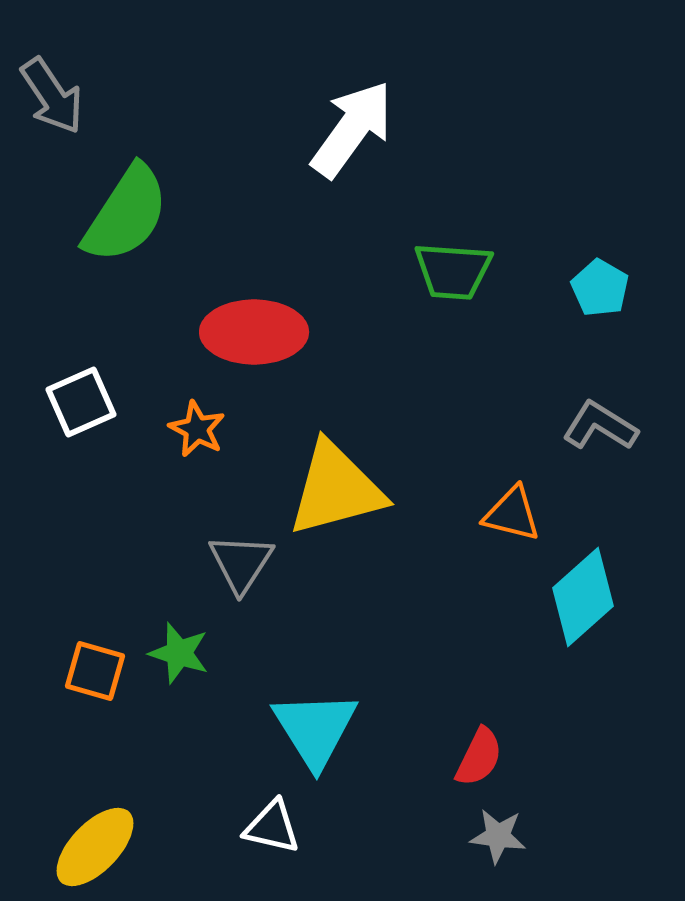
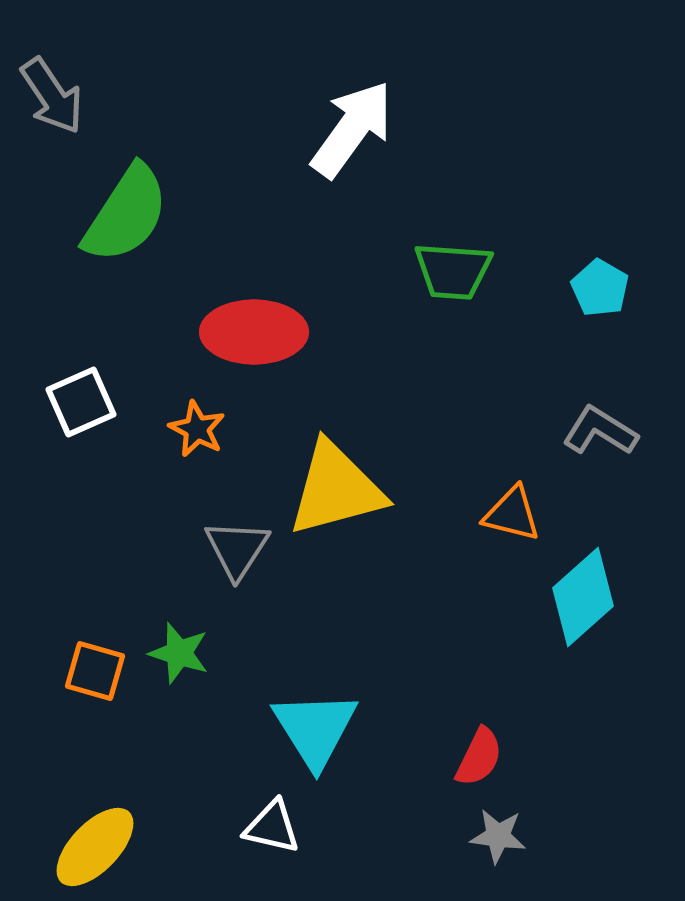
gray L-shape: moved 5 px down
gray triangle: moved 4 px left, 14 px up
